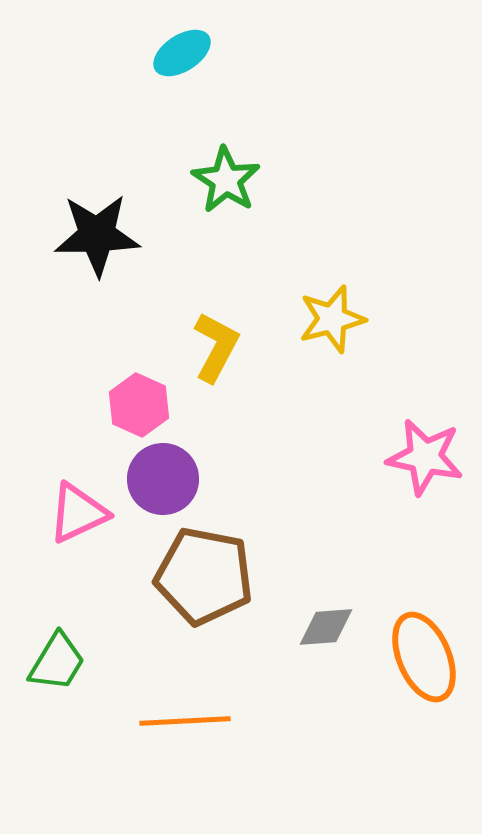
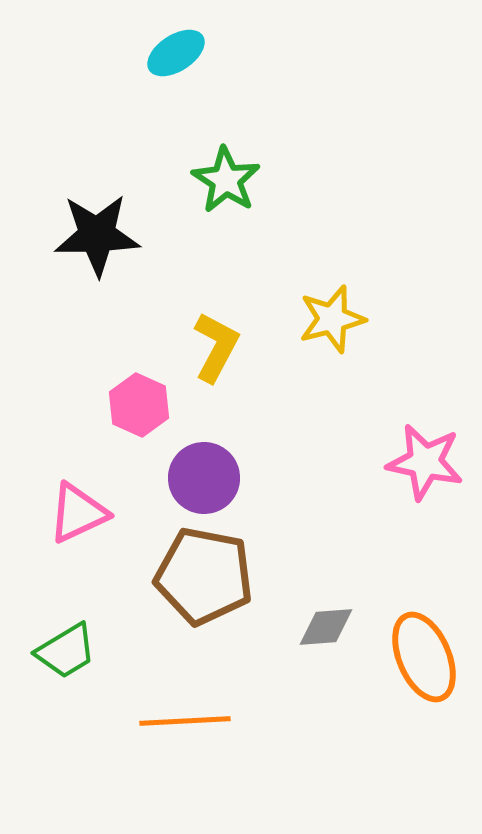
cyan ellipse: moved 6 px left
pink star: moved 5 px down
purple circle: moved 41 px right, 1 px up
green trapezoid: moved 9 px right, 11 px up; rotated 28 degrees clockwise
